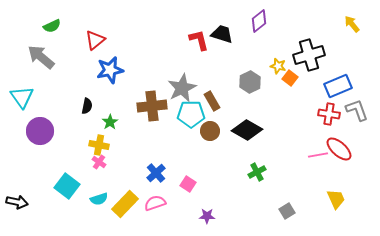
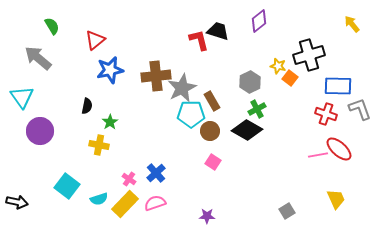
green semicircle: rotated 96 degrees counterclockwise
black trapezoid: moved 4 px left, 3 px up
gray arrow: moved 3 px left, 1 px down
blue rectangle: rotated 24 degrees clockwise
brown cross: moved 4 px right, 30 px up
gray L-shape: moved 3 px right, 1 px up
red cross: moved 3 px left; rotated 10 degrees clockwise
pink cross: moved 30 px right, 17 px down
green cross: moved 63 px up
pink square: moved 25 px right, 22 px up
